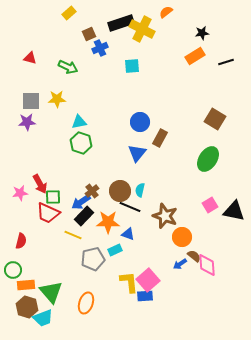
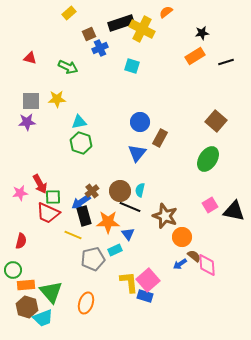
cyan square at (132, 66): rotated 21 degrees clockwise
brown square at (215, 119): moved 1 px right, 2 px down; rotated 10 degrees clockwise
black rectangle at (84, 216): rotated 60 degrees counterclockwise
blue triangle at (128, 234): rotated 32 degrees clockwise
blue rectangle at (145, 296): rotated 21 degrees clockwise
